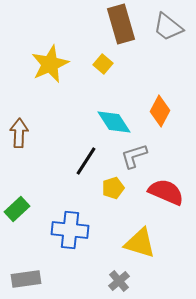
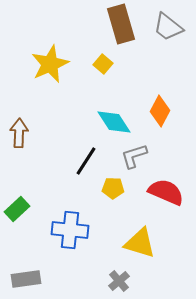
yellow pentagon: rotated 20 degrees clockwise
